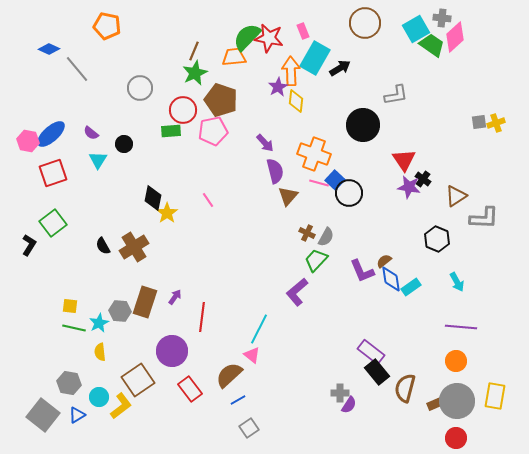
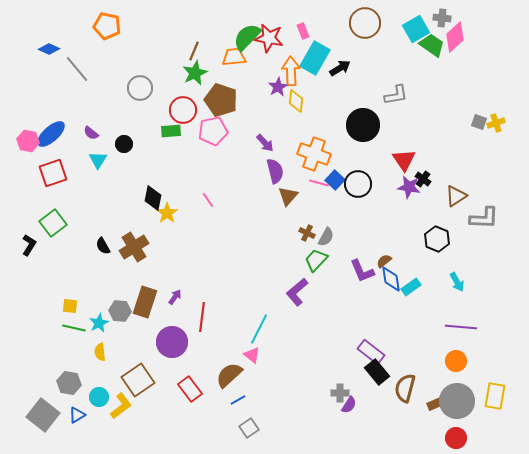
gray square at (479, 122): rotated 28 degrees clockwise
black circle at (349, 193): moved 9 px right, 9 px up
purple circle at (172, 351): moved 9 px up
